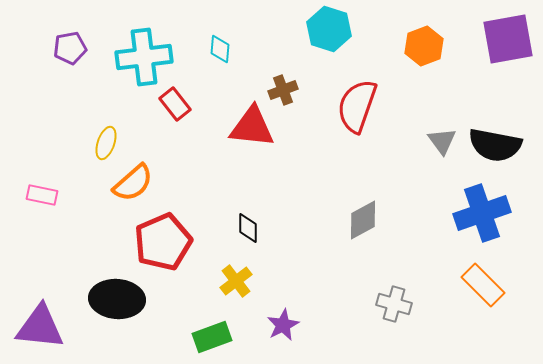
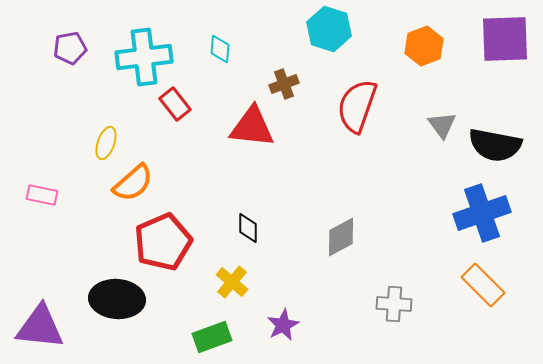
purple square: moved 3 px left; rotated 8 degrees clockwise
brown cross: moved 1 px right, 6 px up
gray triangle: moved 16 px up
gray diamond: moved 22 px left, 17 px down
yellow cross: moved 4 px left, 1 px down; rotated 12 degrees counterclockwise
gray cross: rotated 12 degrees counterclockwise
